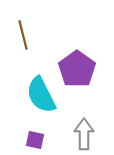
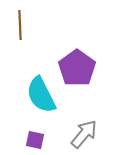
brown line: moved 3 px left, 10 px up; rotated 12 degrees clockwise
purple pentagon: moved 1 px up
gray arrow: rotated 40 degrees clockwise
